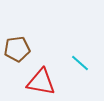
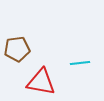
cyan line: rotated 48 degrees counterclockwise
